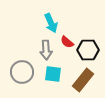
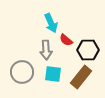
red semicircle: moved 1 px left, 2 px up
brown rectangle: moved 2 px left, 3 px up
